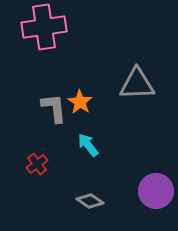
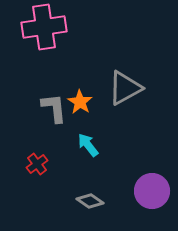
gray triangle: moved 12 px left, 4 px down; rotated 27 degrees counterclockwise
purple circle: moved 4 px left
